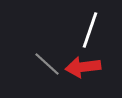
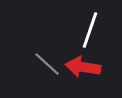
red arrow: rotated 16 degrees clockwise
